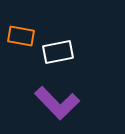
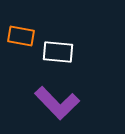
white rectangle: rotated 16 degrees clockwise
